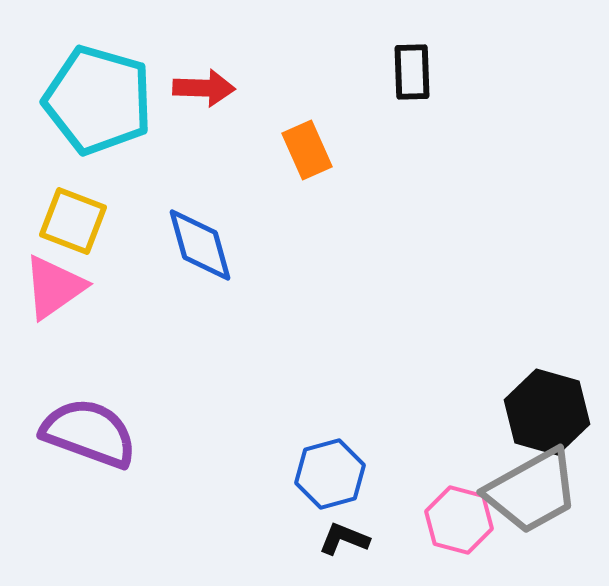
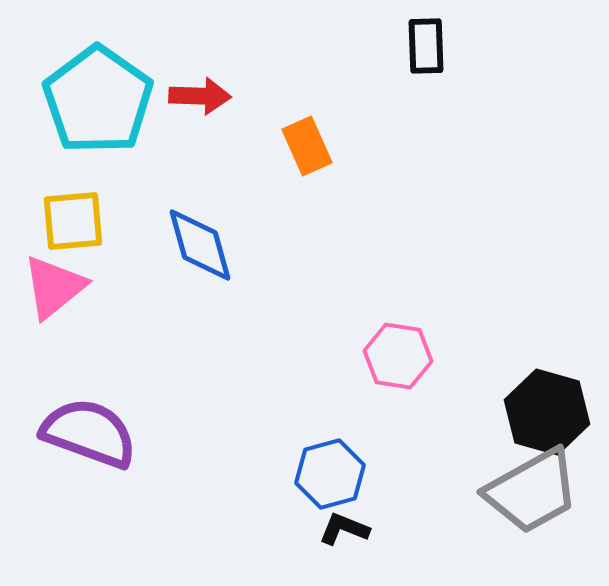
black rectangle: moved 14 px right, 26 px up
red arrow: moved 4 px left, 8 px down
cyan pentagon: rotated 19 degrees clockwise
orange rectangle: moved 4 px up
yellow square: rotated 26 degrees counterclockwise
pink triangle: rotated 4 degrees counterclockwise
pink hexagon: moved 61 px left, 164 px up; rotated 6 degrees counterclockwise
black L-shape: moved 10 px up
